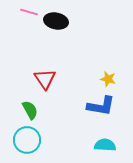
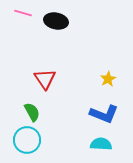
pink line: moved 6 px left, 1 px down
yellow star: rotated 28 degrees clockwise
blue L-shape: moved 3 px right, 8 px down; rotated 12 degrees clockwise
green semicircle: moved 2 px right, 2 px down
cyan semicircle: moved 4 px left, 1 px up
